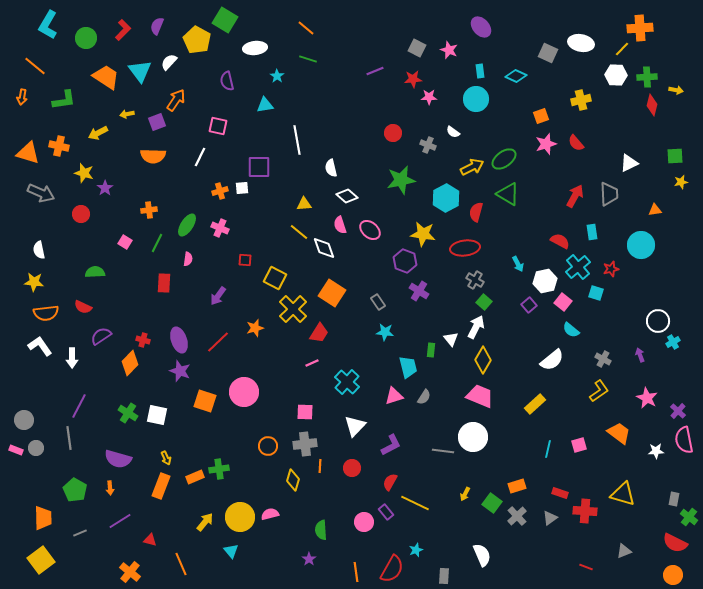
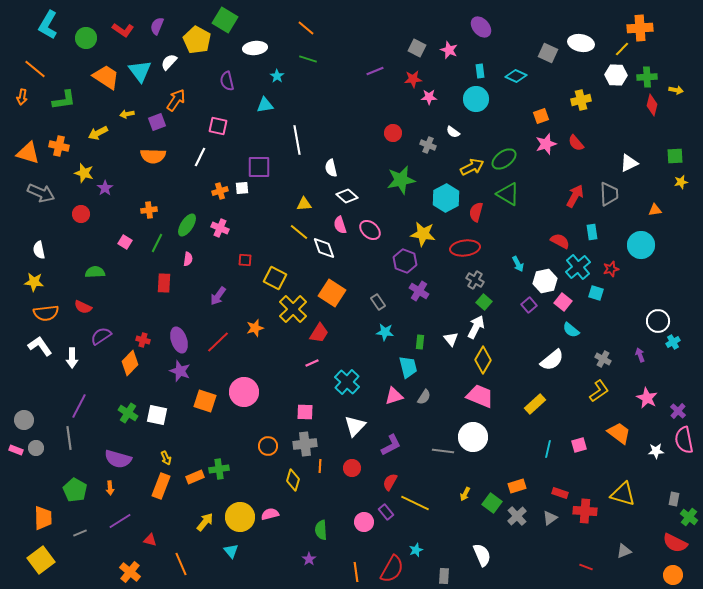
red L-shape at (123, 30): rotated 80 degrees clockwise
orange line at (35, 66): moved 3 px down
green rectangle at (431, 350): moved 11 px left, 8 px up
